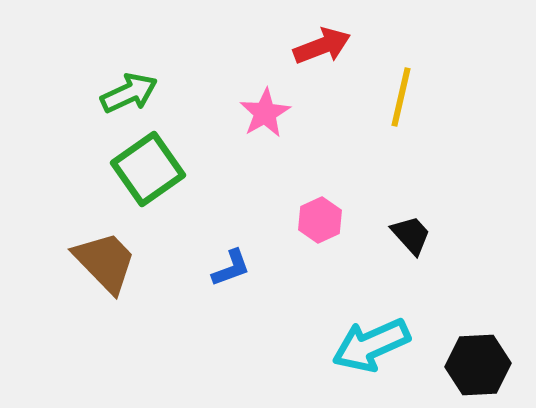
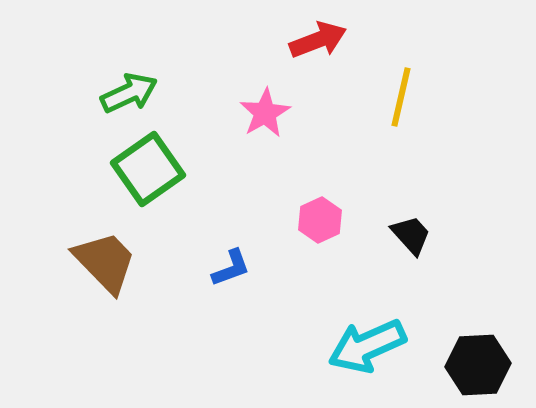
red arrow: moved 4 px left, 6 px up
cyan arrow: moved 4 px left, 1 px down
